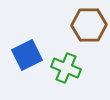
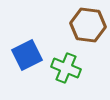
brown hexagon: moved 1 px left; rotated 8 degrees clockwise
